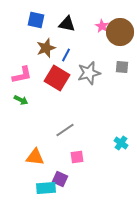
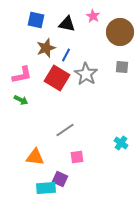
pink star: moved 9 px left, 10 px up
gray star: moved 3 px left, 1 px down; rotated 25 degrees counterclockwise
